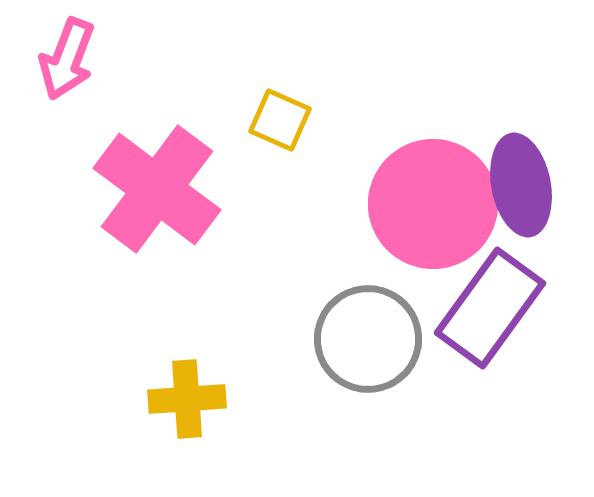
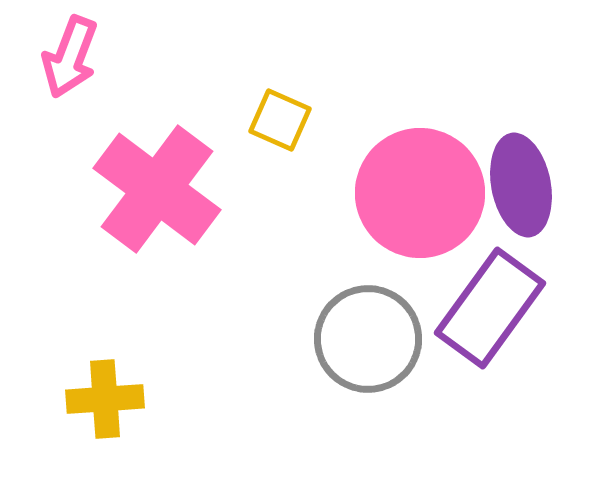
pink arrow: moved 3 px right, 2 px up
pink circle: moved 13 px left, 11 px up
yellow cross: moved 82 px left
